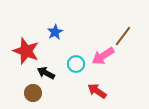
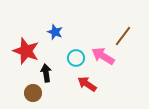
blue star: rotated 21 degrees counterclockwise
pink arrow: rotated 65 degrees clockwise
cyan circle: moved 6 px up
black arrow: rotated 54 degrees clockwise
red arrow: moved 10 px left, 7 px up
